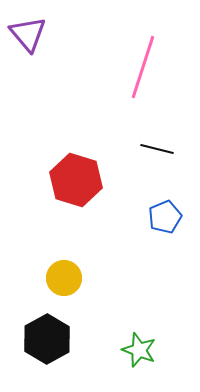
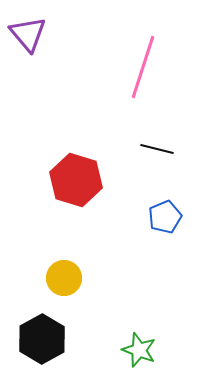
black hexagon: moved 5 px left
